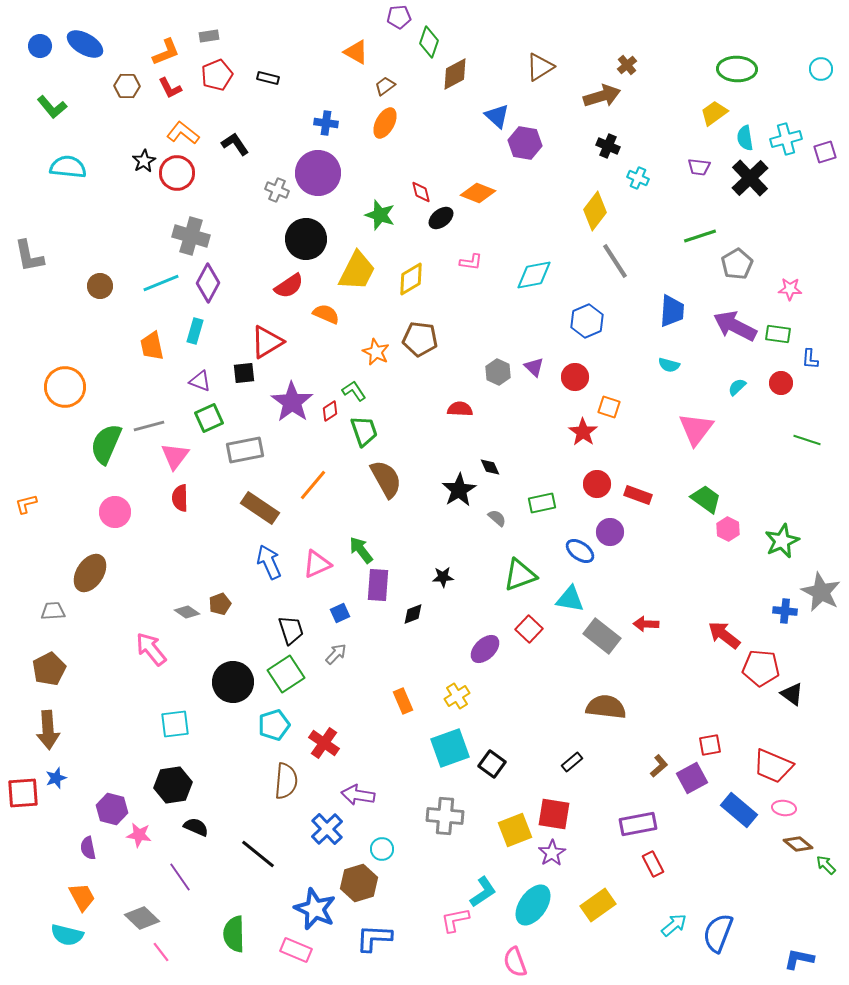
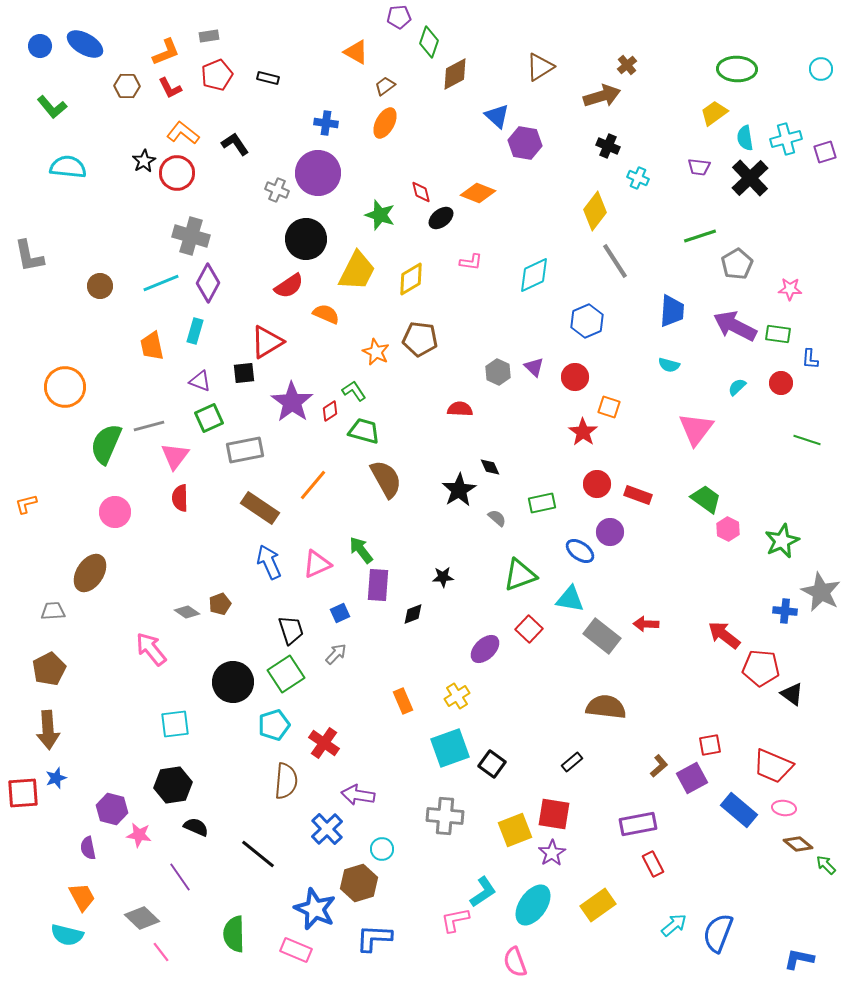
cyan diamond at (534, 275): rotated 15 degrees counterclockwise
green trapezoid at (364, 431): rotated 56 degrees counterclockwise
